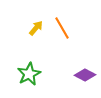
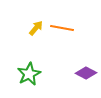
orange line: rotated 50 degrees counterclockwise
purple diamond: moved 1 px right, 2 px up
